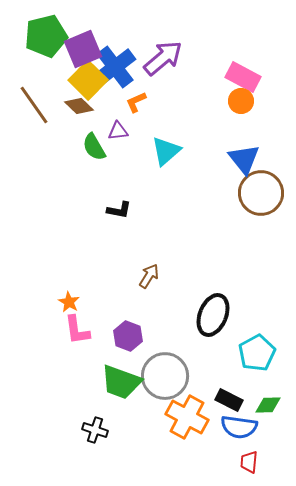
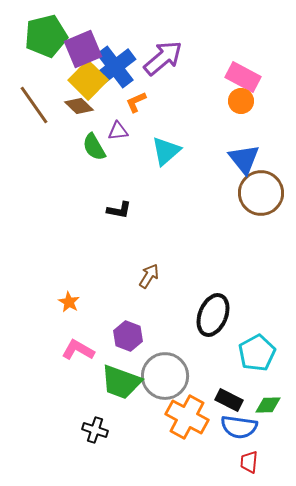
pink L-shape: moved 1 px right, 20 px down; rotated 128 degrees clockwise
